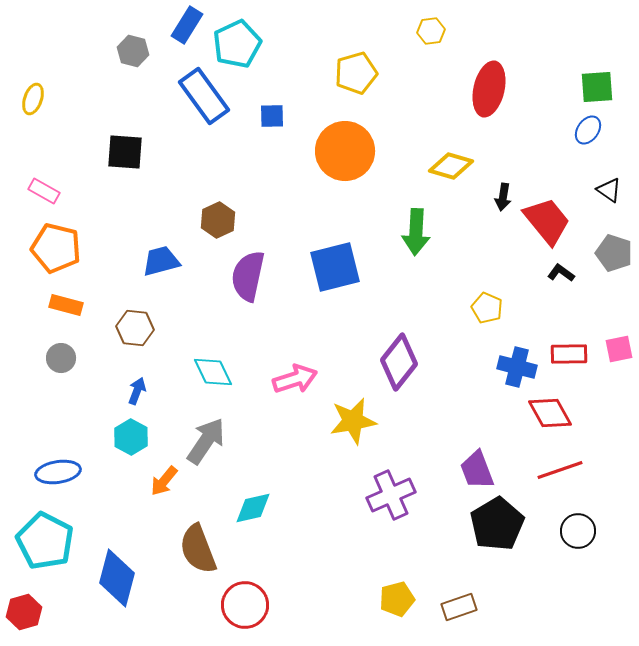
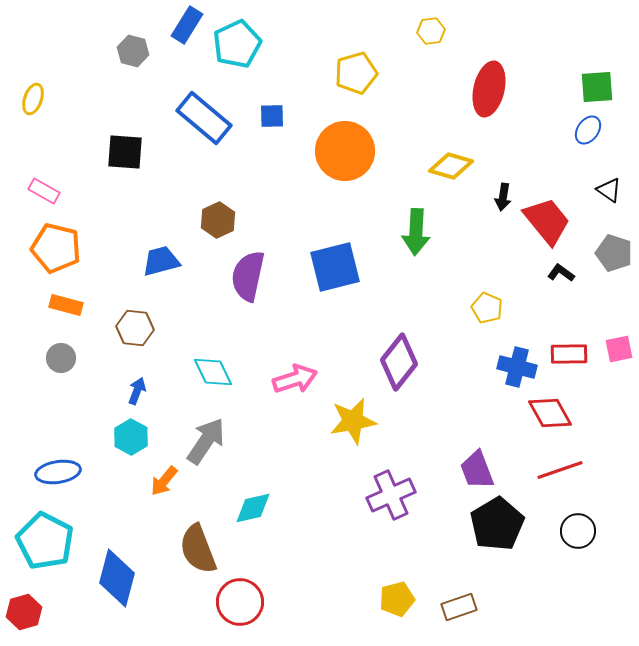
blue rectangle at (204, 96): moved 22 px down; rotated 14 degrees counterclockwise
red circle at (245, 605): moved 5 px left, 3 px up
